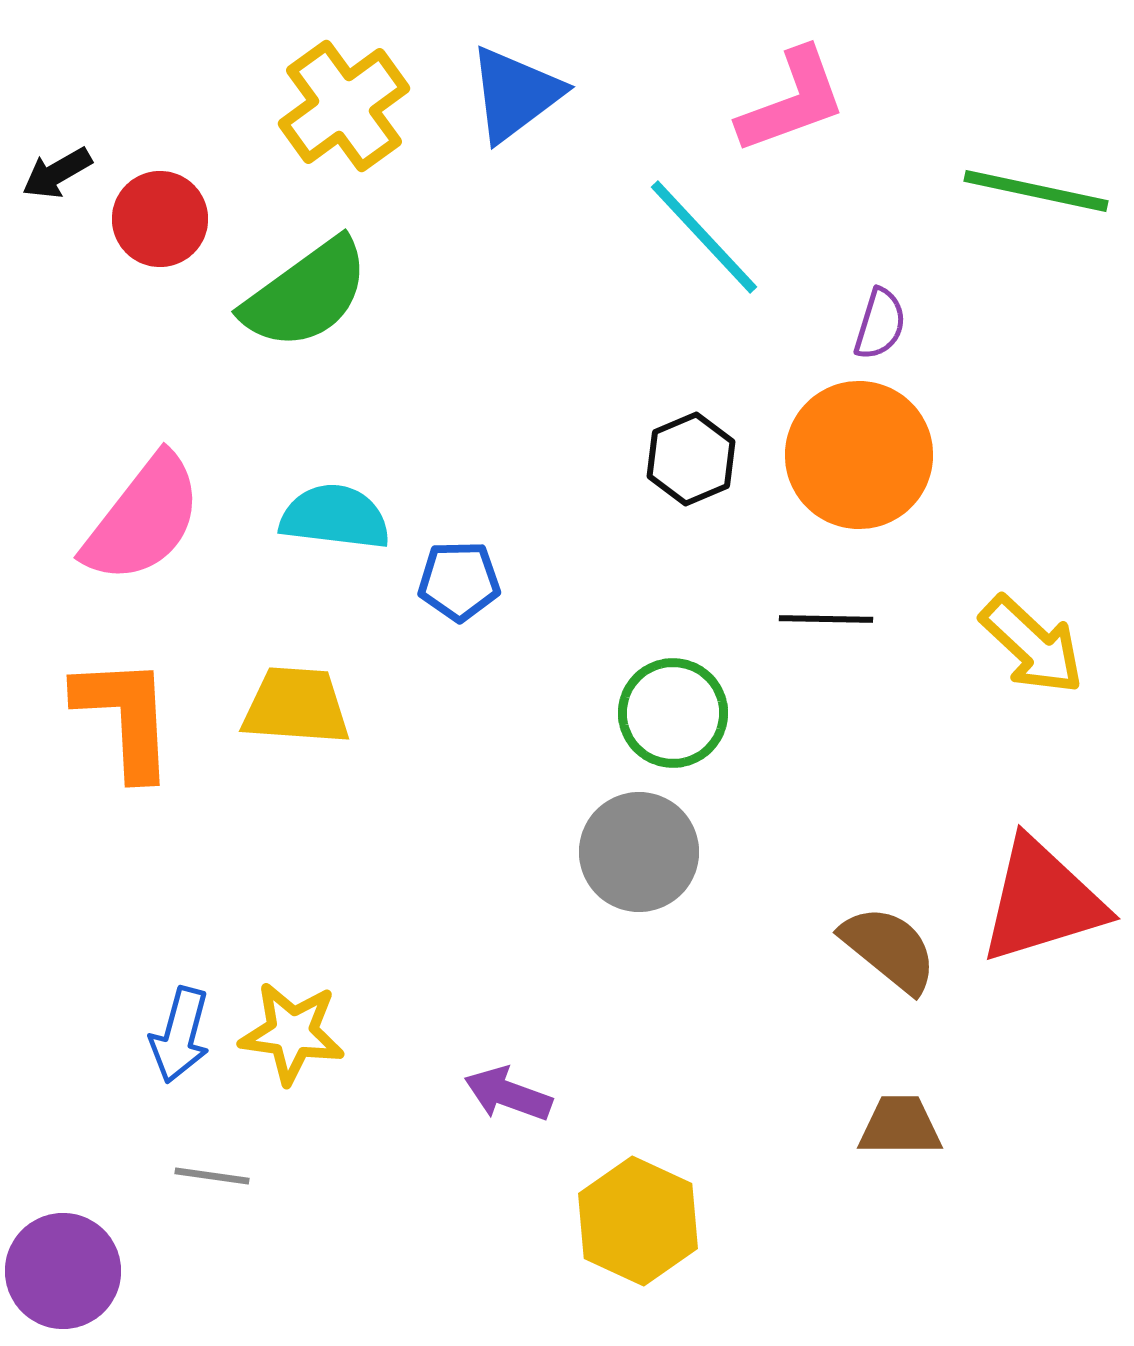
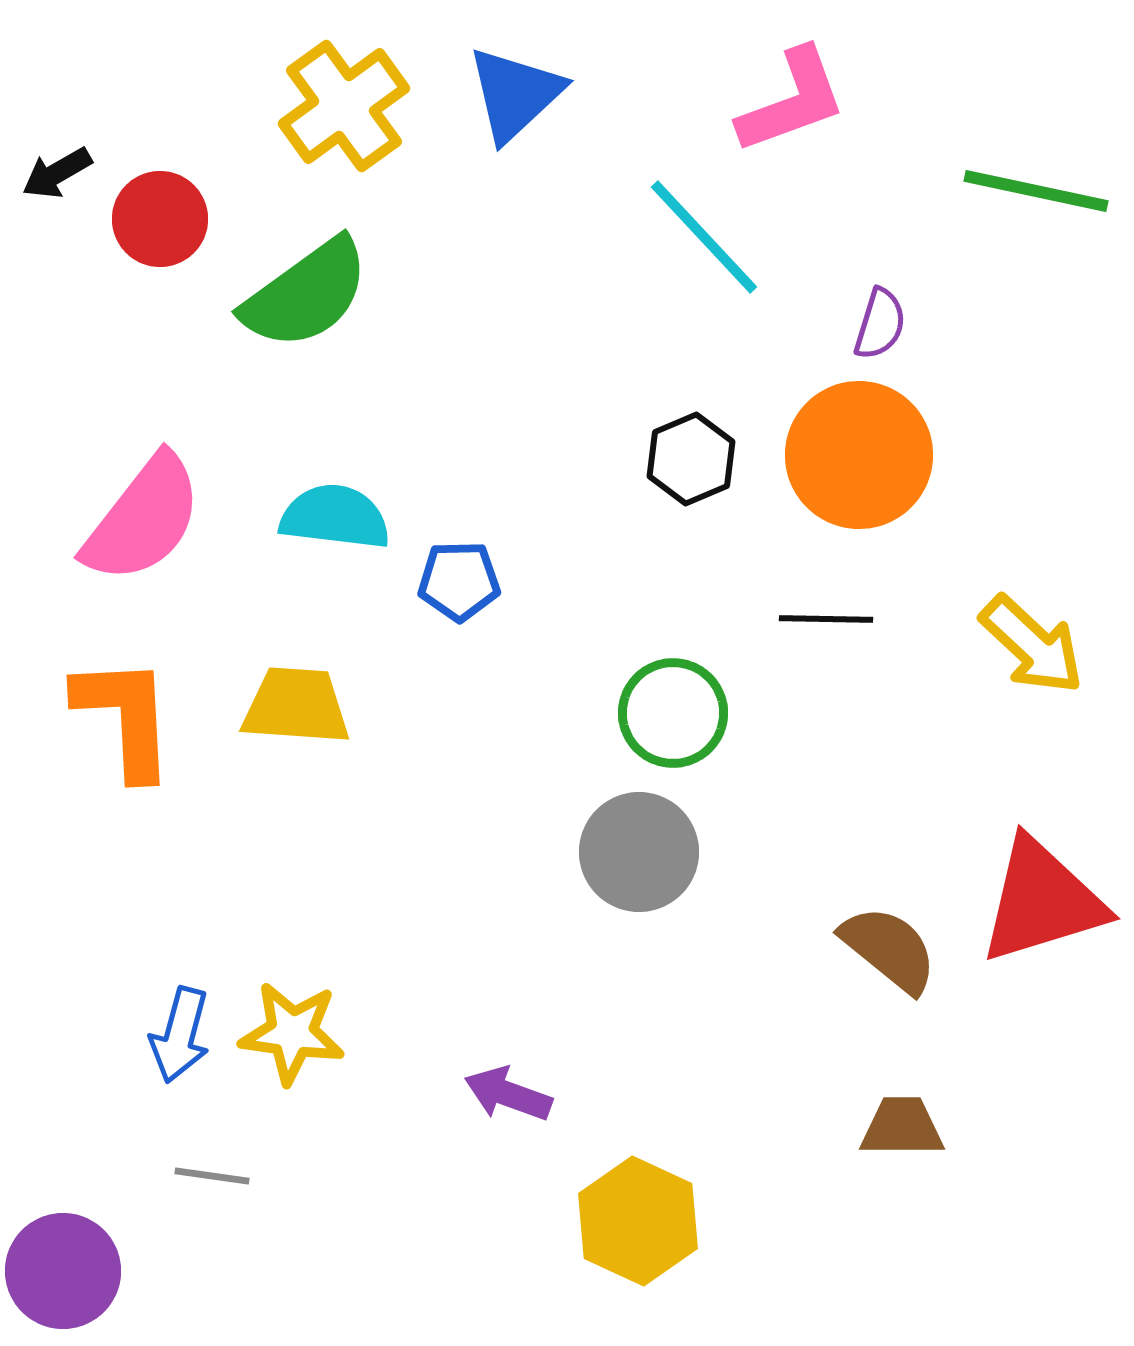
blue triangle: rotated 6 degrees counterclockwise
brown trapezoid: moved 2 px right, 1 px down
